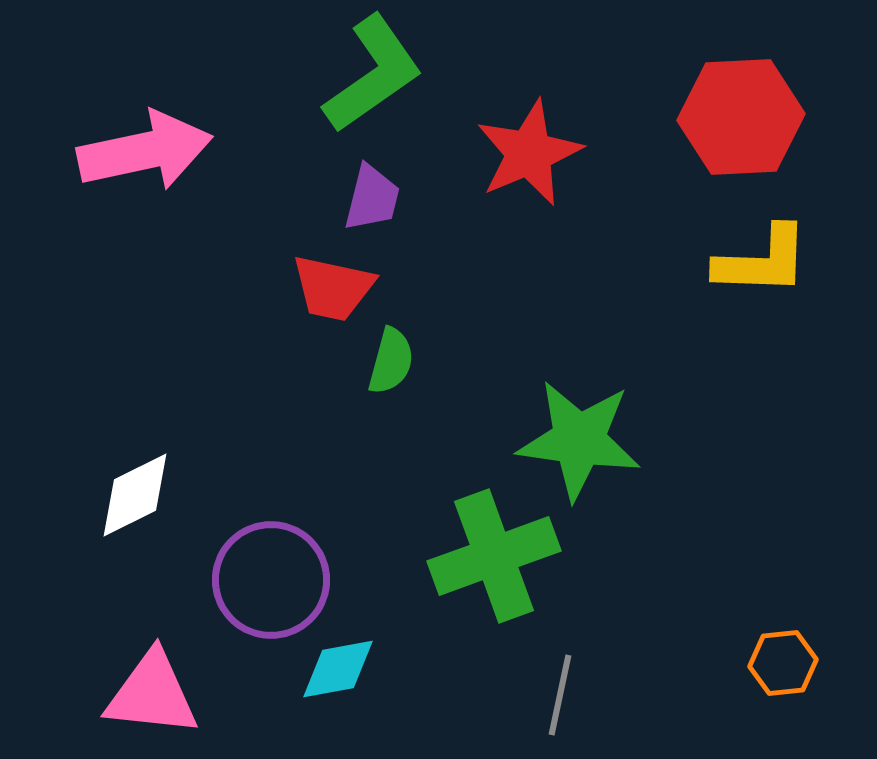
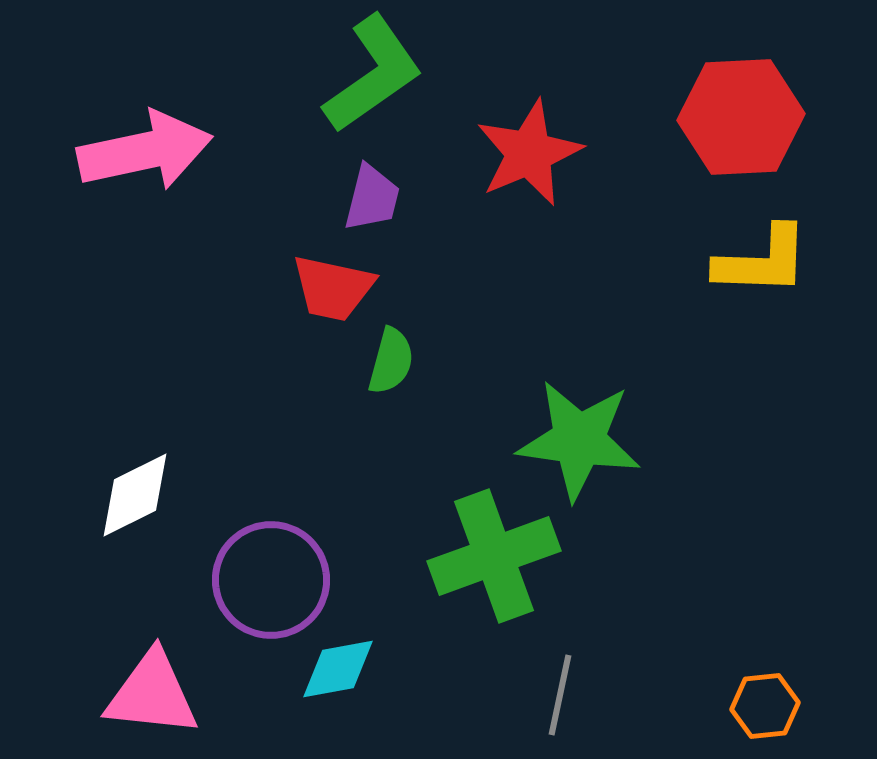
orange hexagon: moved 18 px left, 43 px down
